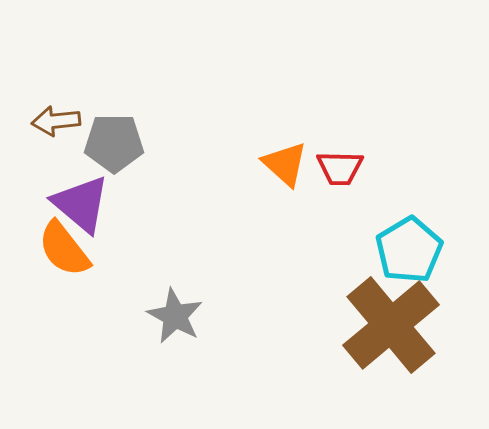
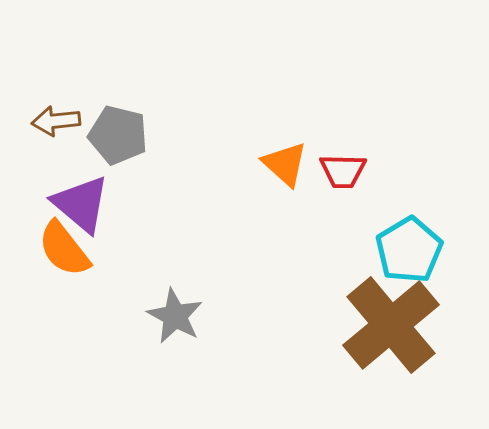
gray pentagon: moved 4 px right, 8 px up; rotated 14 degrees clockwise
red trapezoid: moved 3 px right, 3 px down
